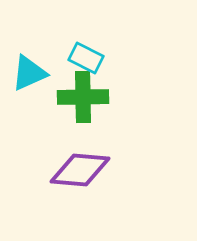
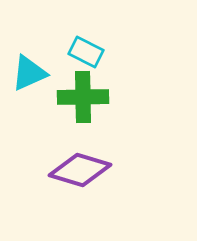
cyan rectangle: moved 6 px up
purple diamond: rotated 12 degrees clockwise
